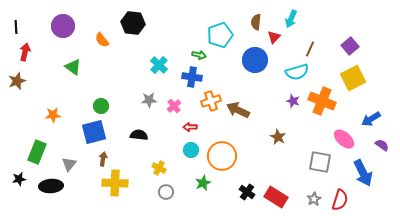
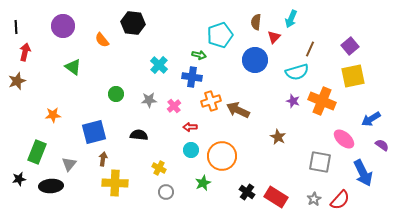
yellow square at (353, 78): moved 2 px up; rotated 15 degrees clockwise
green circle at (101, 106): moved 15 px right, 12 px up
red semicircle at (340, 200): rotated 25 degrees clockwise
